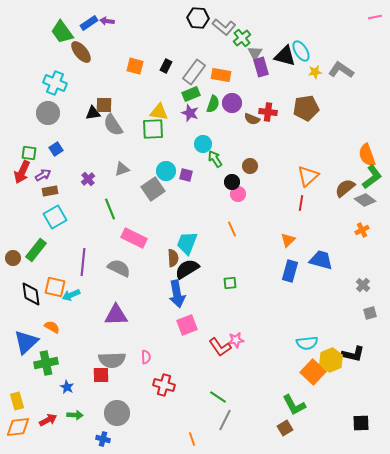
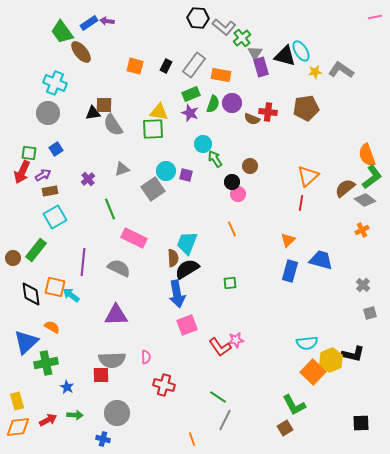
gray rectangle at (194, 72): moved 7 px up
cyan arrow at (71, 295): rotated 60 degrees clockwise
